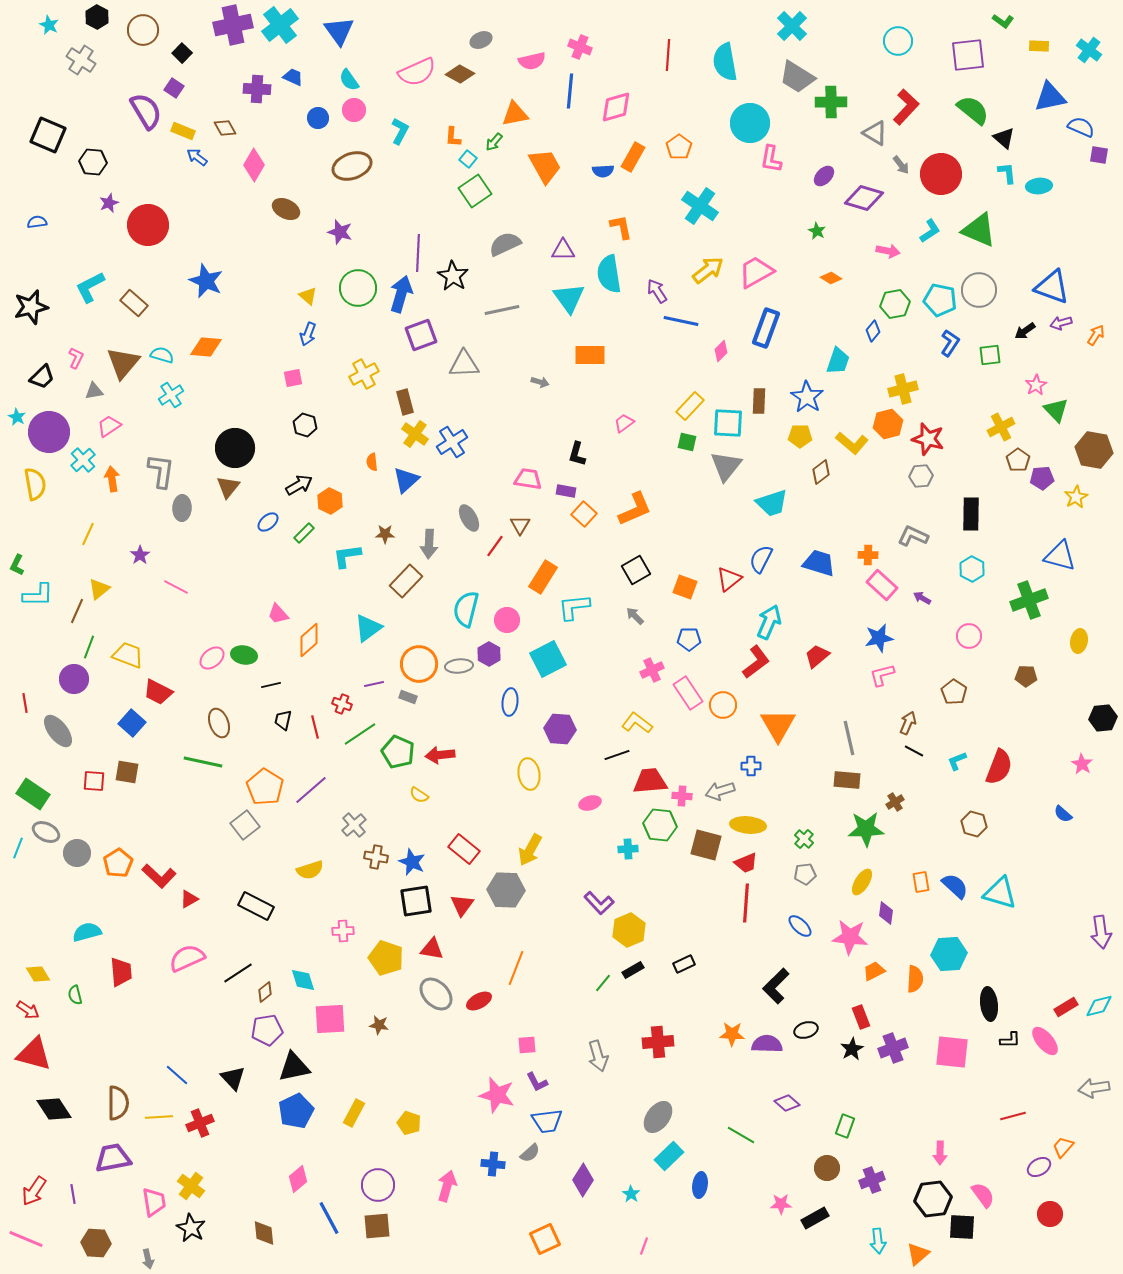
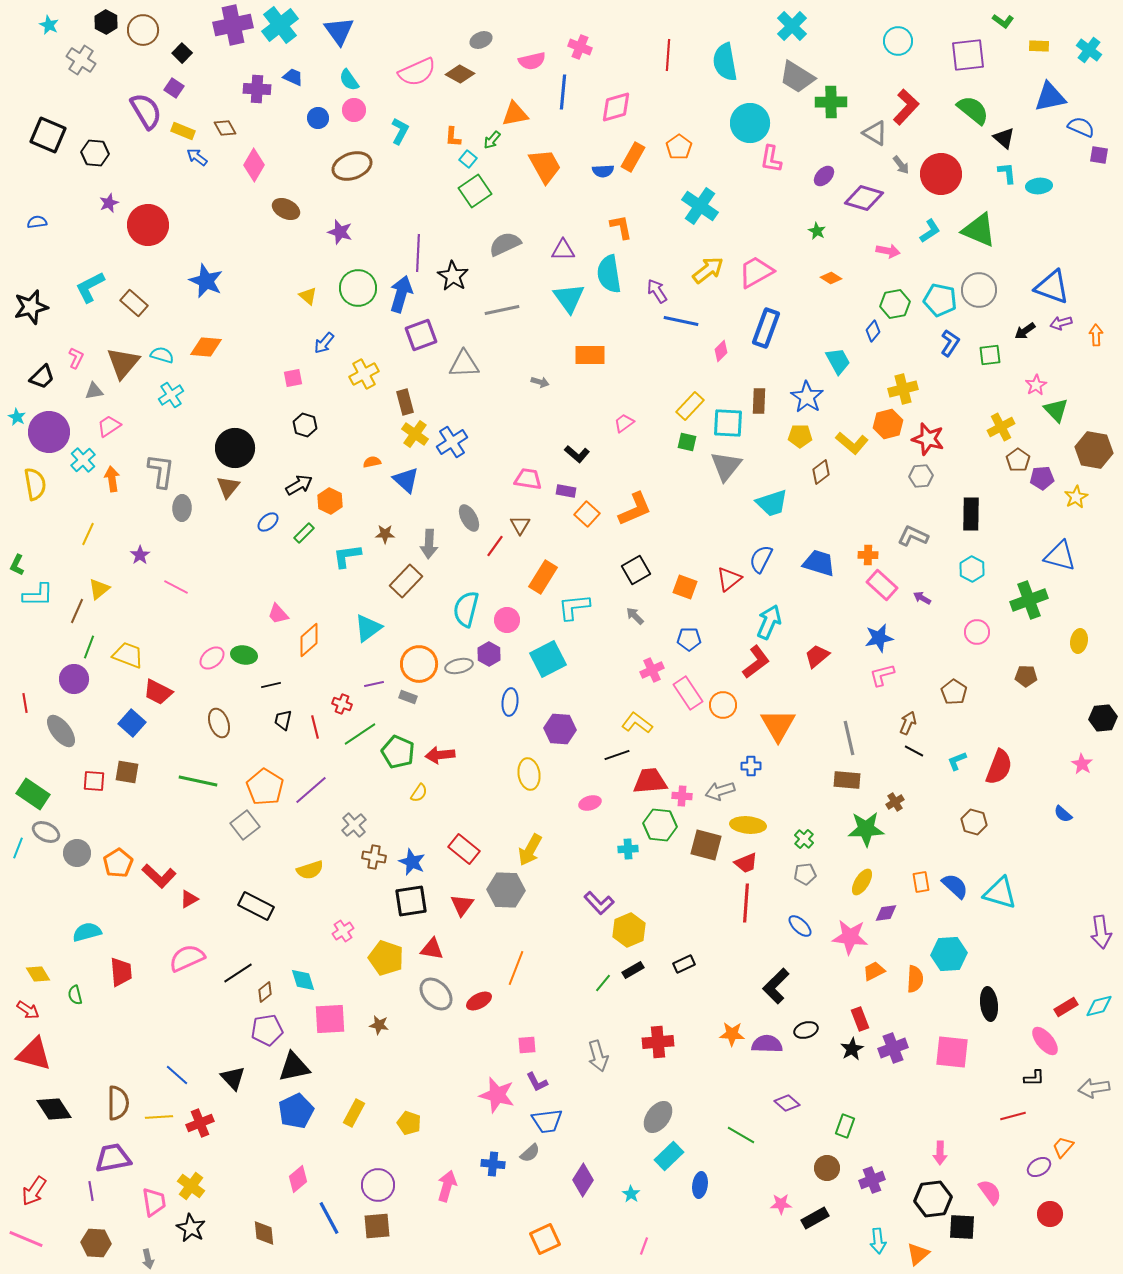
black hexagon at (97, 17): moved 9 px right, 5 px down
blue line at (570, 91): moved 7 px left, 1 px down
green arrow at (494, 142): moved 2 px left, 2 px up
black hexagon at (93, 162): moved 2 px right, 9 px up
blue arrow at (308, 334): moved 16 px right, 9 px down; rotated 20 degrees clockwise
orange arrow at (1096, 335): rotated 35 degrees counterclockwise
cyan trapezoid at (838, 361): rotated 48 degrees counterclockwise
black L-shape at (577, 454): rotated 65 degrees counterclockwise
orange semicircle at (372, 462): rotated 84 degrees clockwise
blue triangle at (406, 480): rotated 36 degrees counterclockwise
orange square at (584, 514): moved 3 px right
pink circle at (969, 636): moved 8 px right, 4 px up
gray ellipse at (459, 666): rotated 8 degrees counterclockwise
gray ellipse at (58, 731): moved 3 px right
green line at (203, 762): moved 5 px left, 19 px down
yellow semicircle at (419, 795): moved 2 px up; rotated 90 degrees counterclockwise
brown hexagon at (974, 824): moved 2 px up
brown cross at (376, 857): moved 2 px left
black square at (416, 901): moved 5 px left
purple diamond at (886, 913): rotated 75 degrees clockwise
pink cross at (343, 931): rotated 30 degrees counterclockwise
red rectangle at (861, 1017): moved 1 px left, 2 px down
black L-shape at (1010, 1040): moved 24 px right, 38 px down
purple line at (73, 1194): moved 18 px right, 3 px up
pink semicircle at (983, 1195): moved 7 px right, 3 px up
